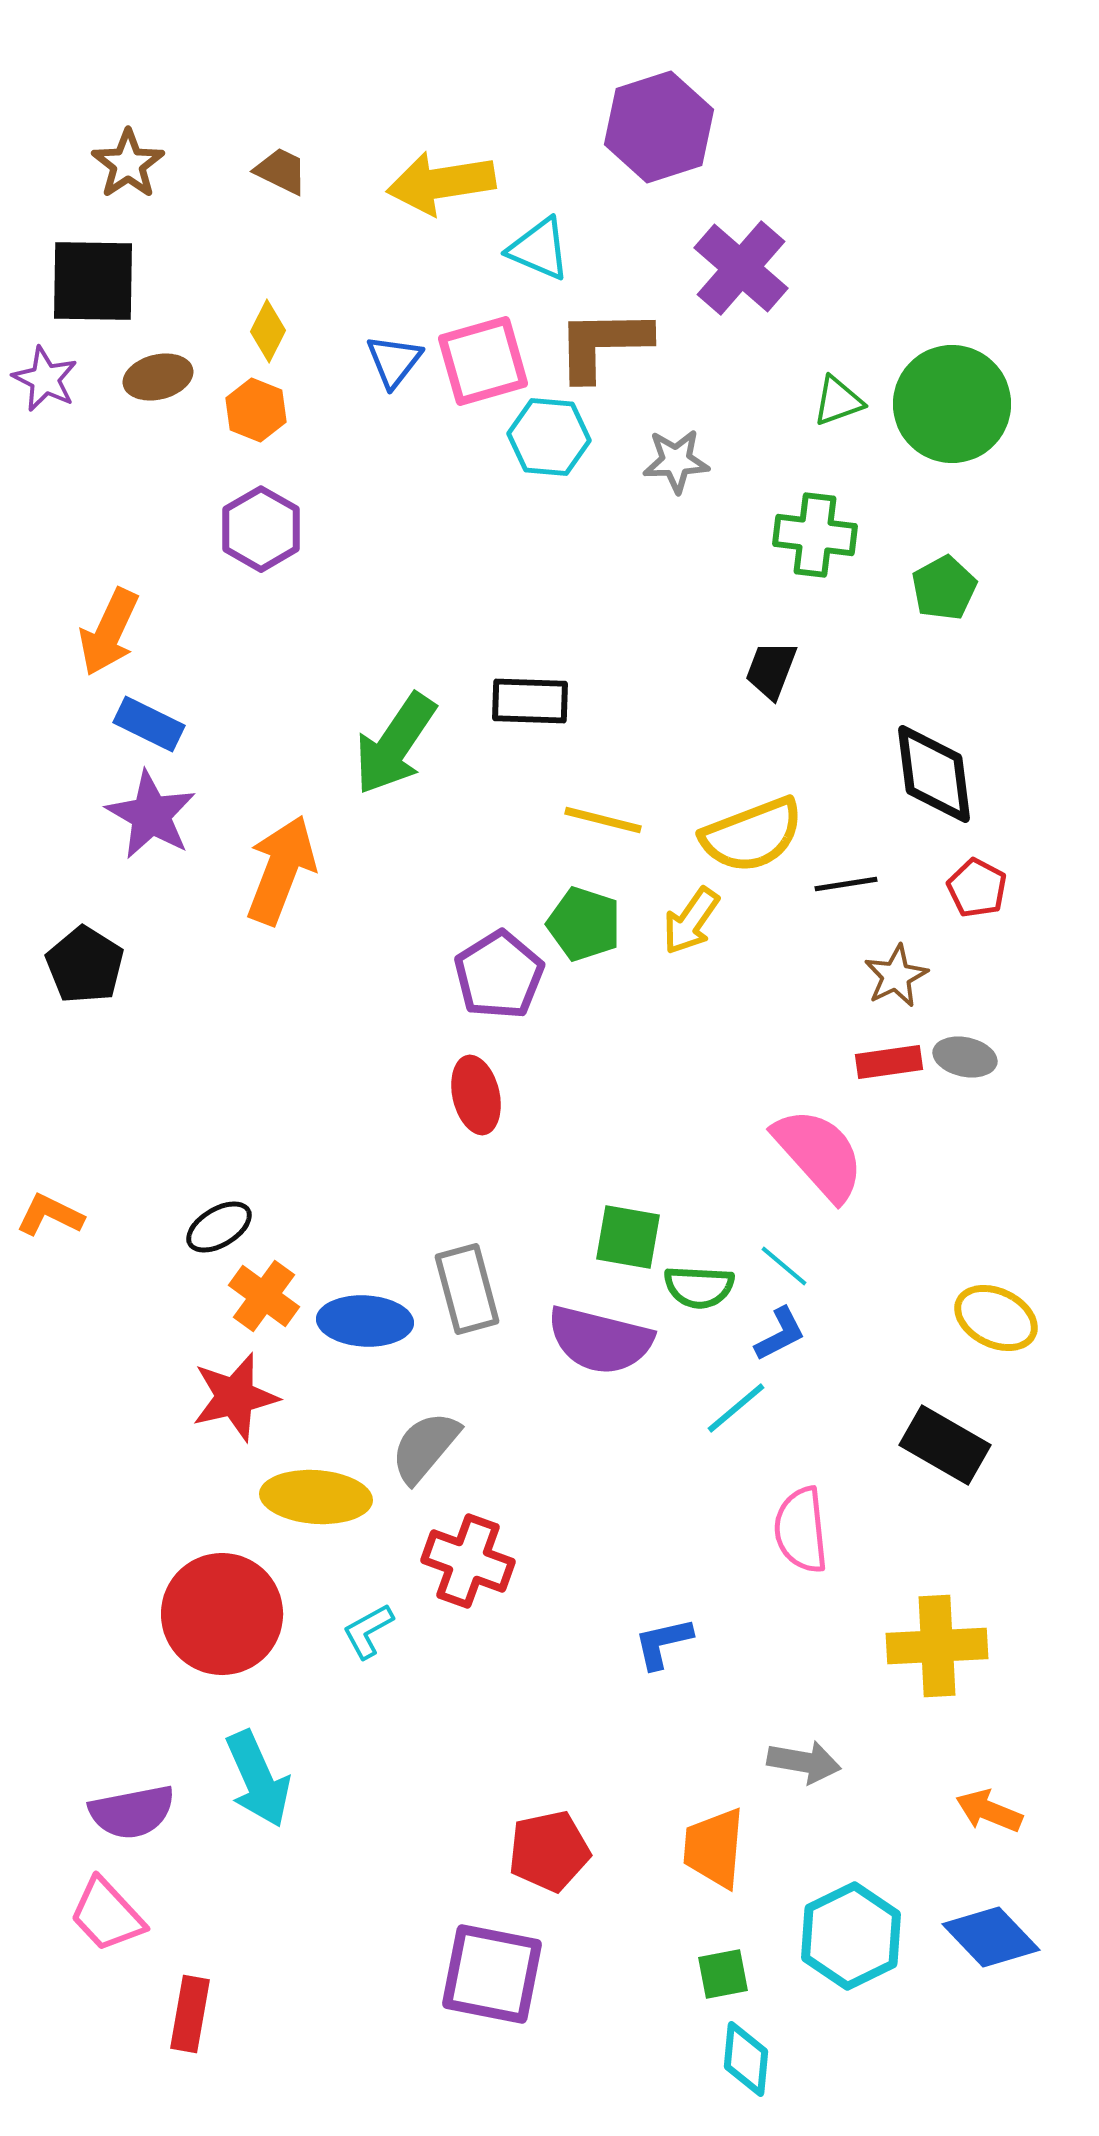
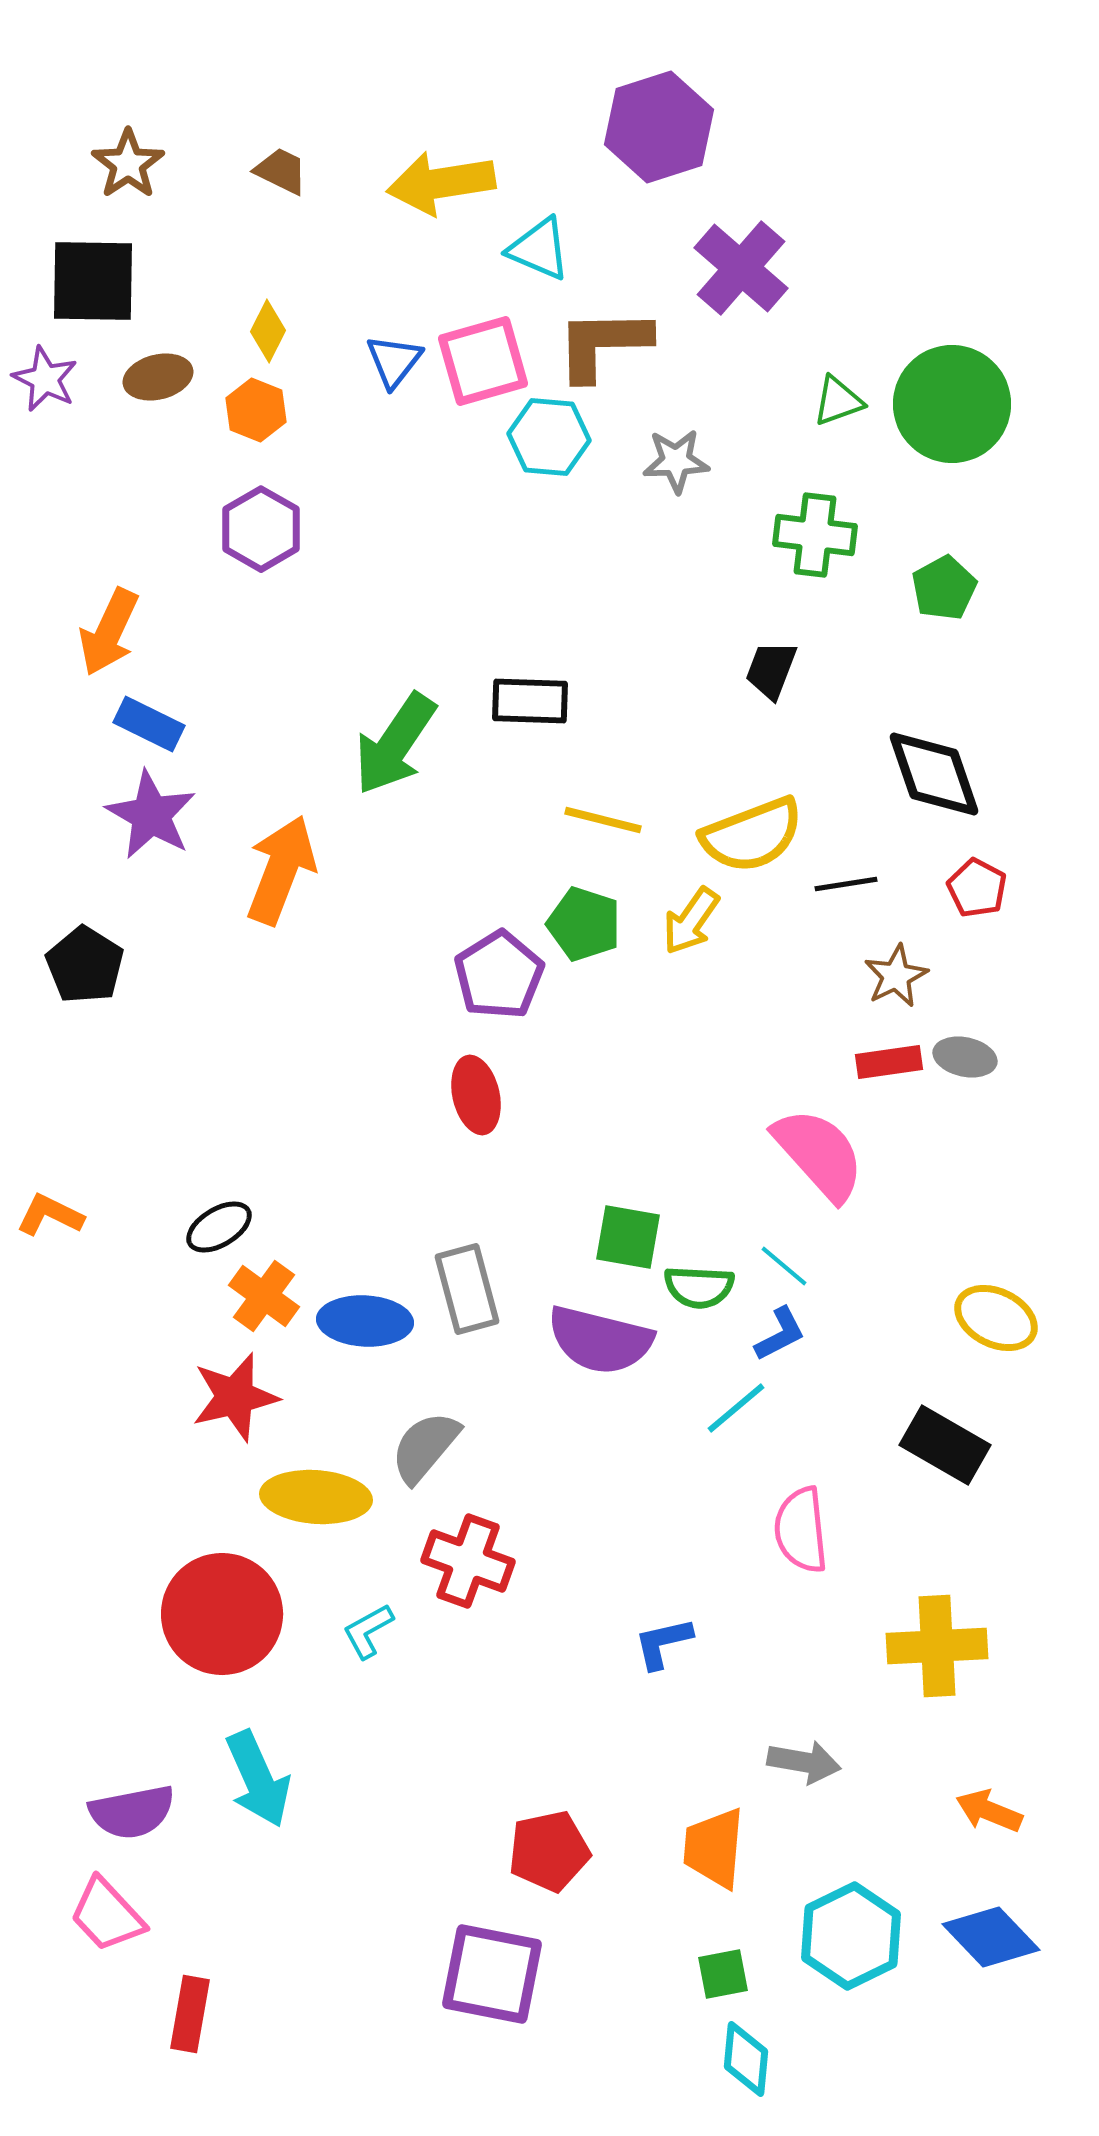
black diamond at (934, 774): rotated 12 degrees counterclockwise
